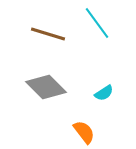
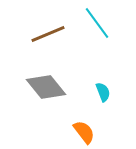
brown line: rotated 40 degrees counterclockwise
gray diamond: rotated 6 degrees clockwise
cyan semicircle: moved 1 px left, 1 px up; rotated 78 degrees counterclockwise
